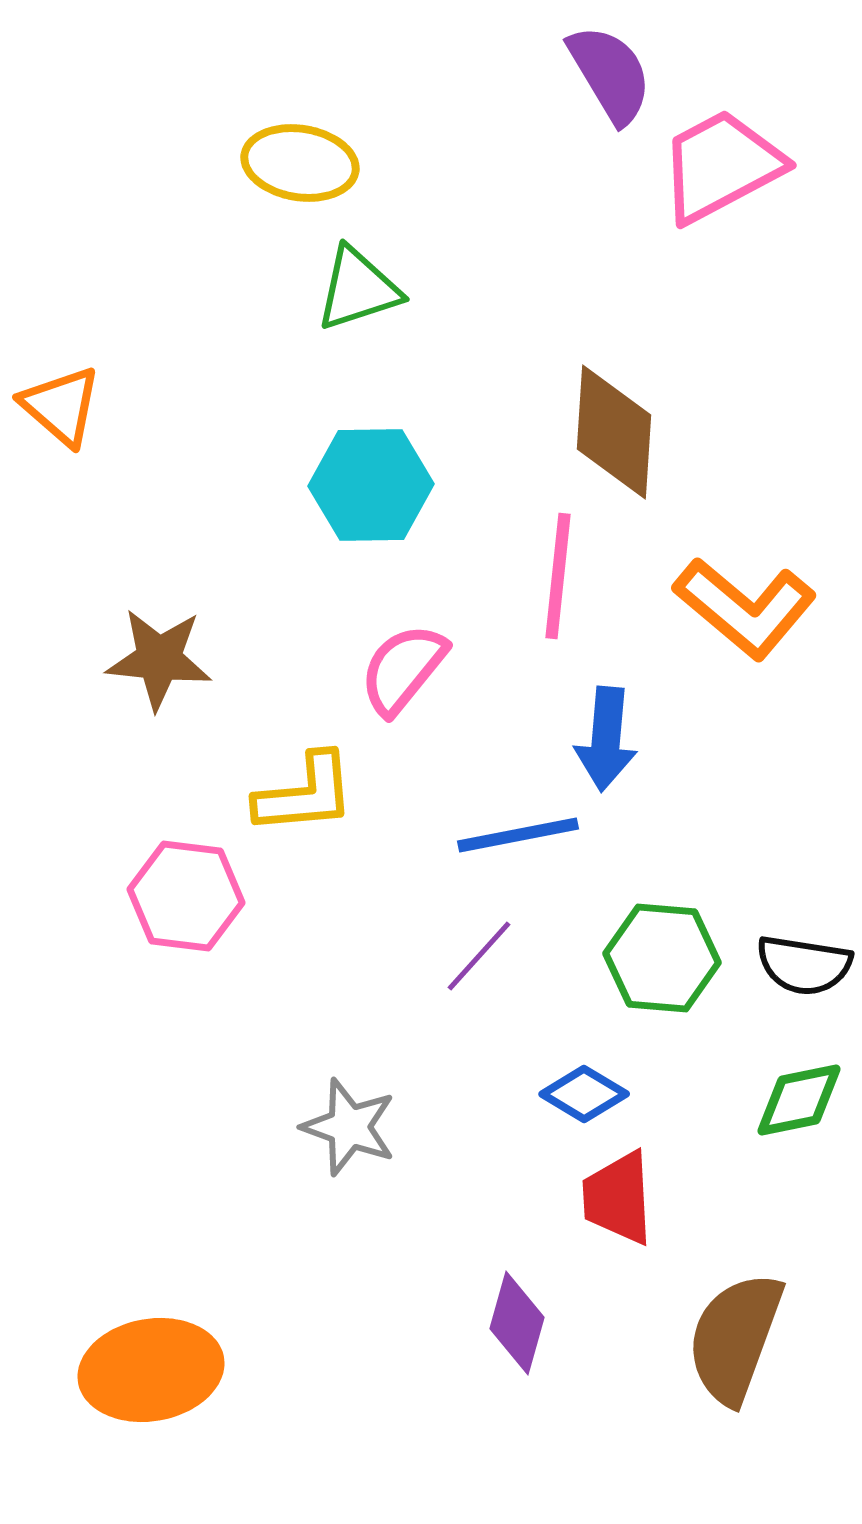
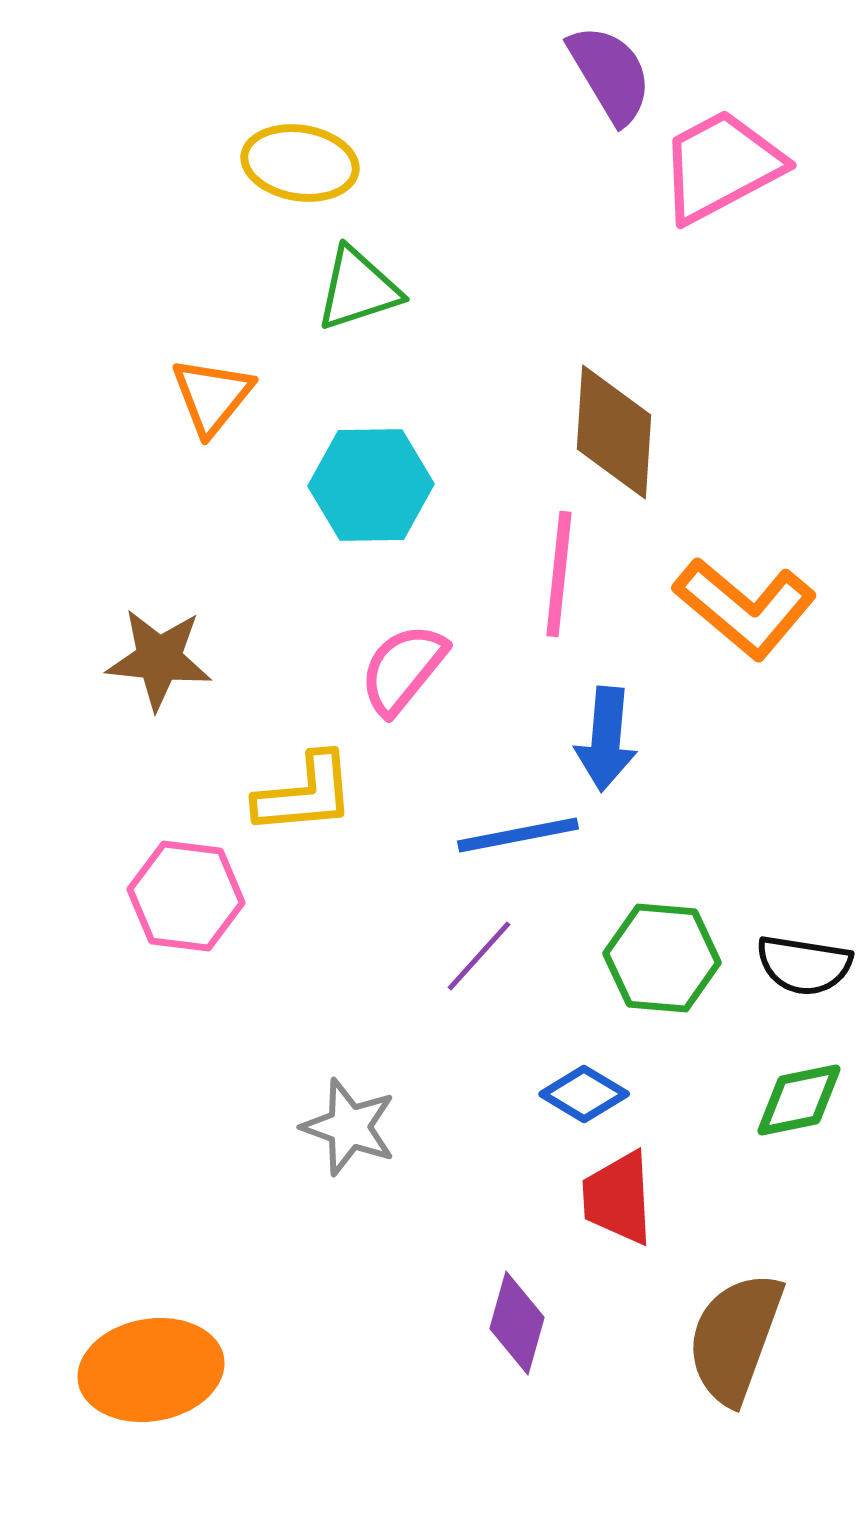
orange triangle: moved 151 px right, 10 px up; rotated 28 degrees clockwise
pink line: moved 1 px right, 2 px up
